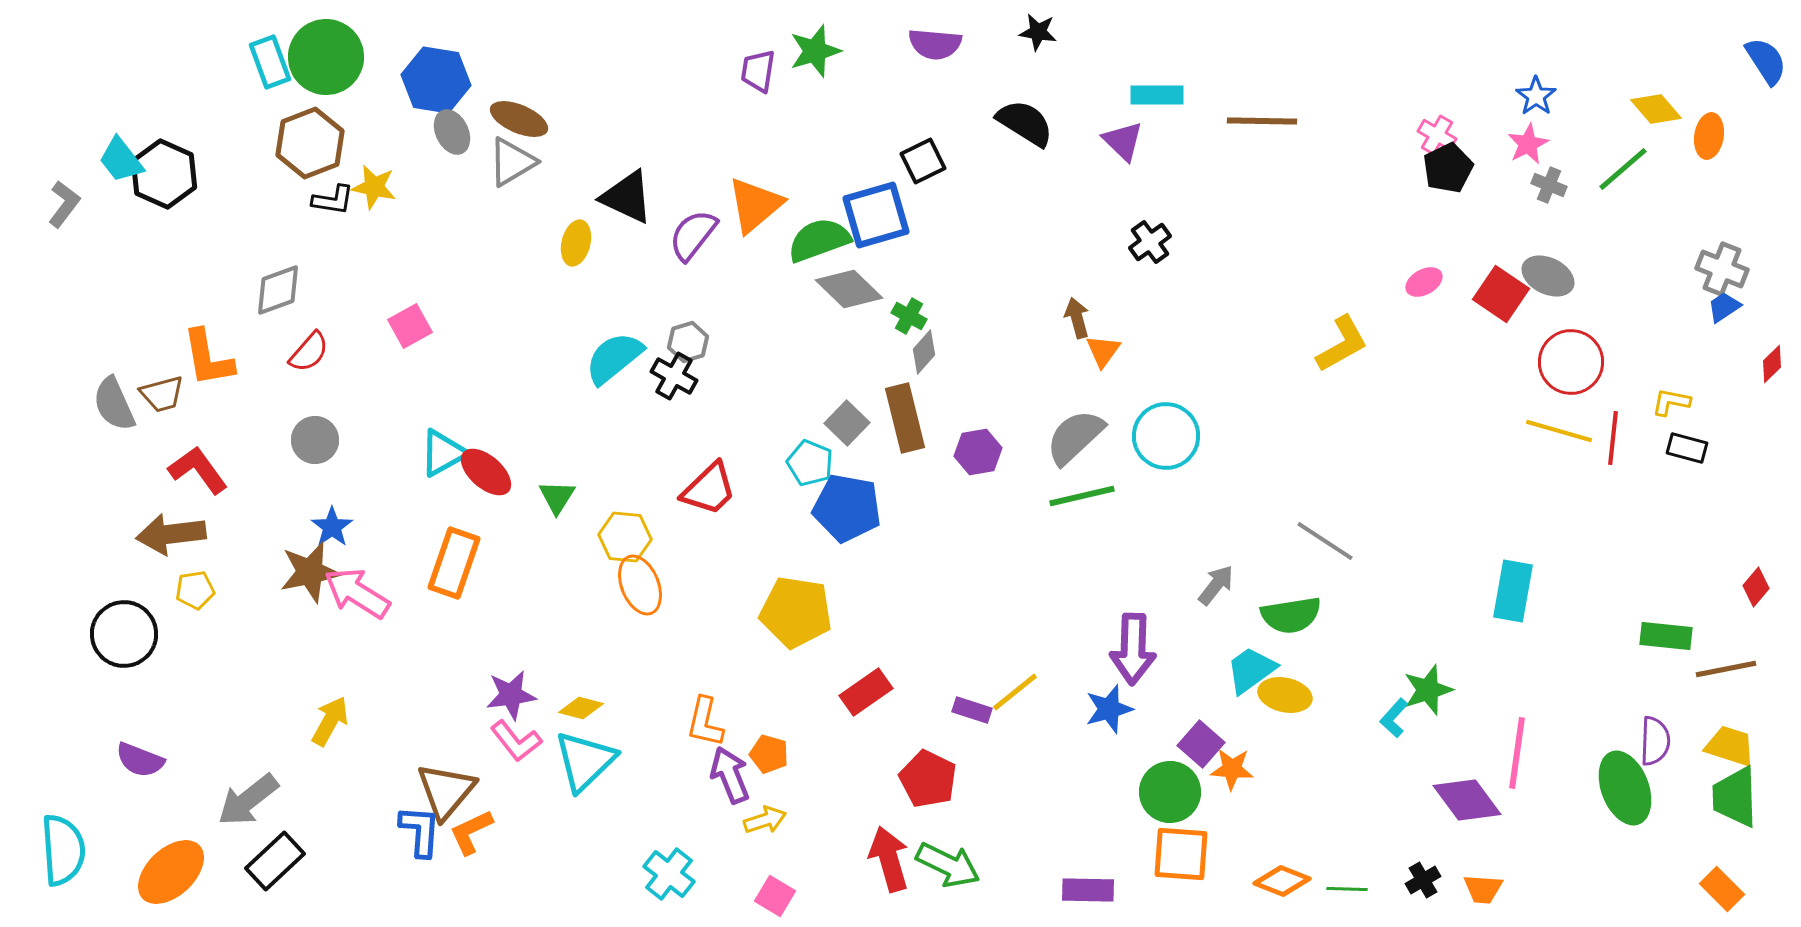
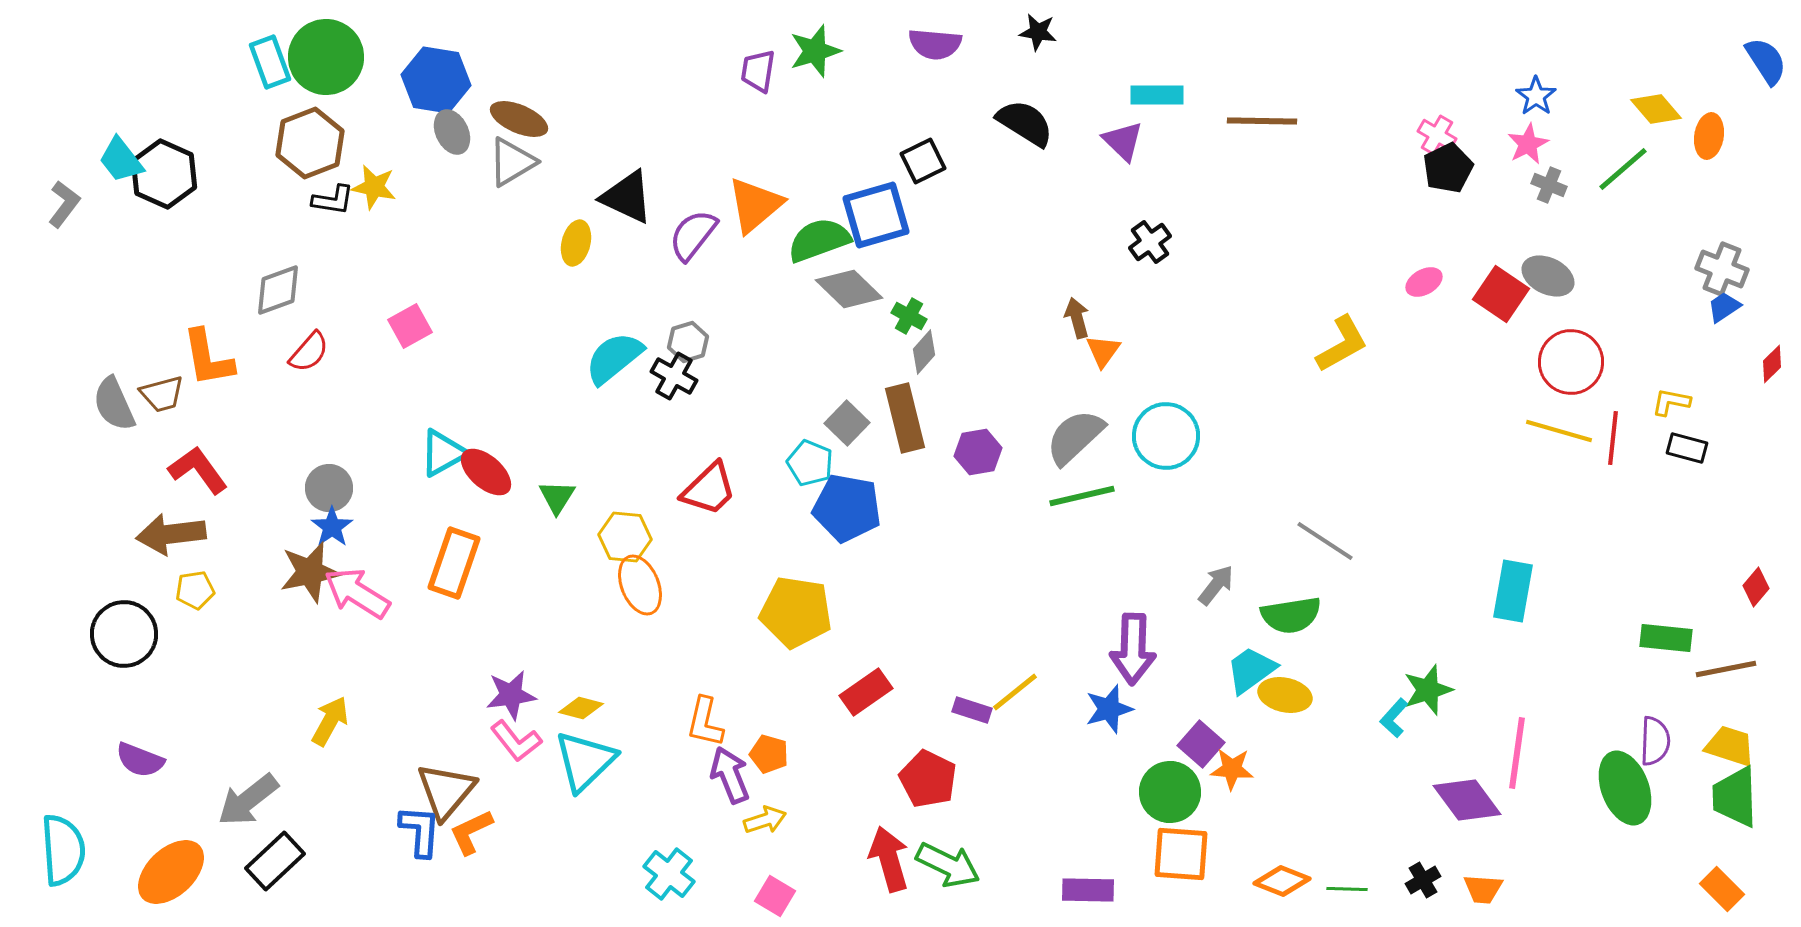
gray circle at (315, 440): moved 14 px right, 48 px down
green rectangle at (1666, 636): moved 2 px down
